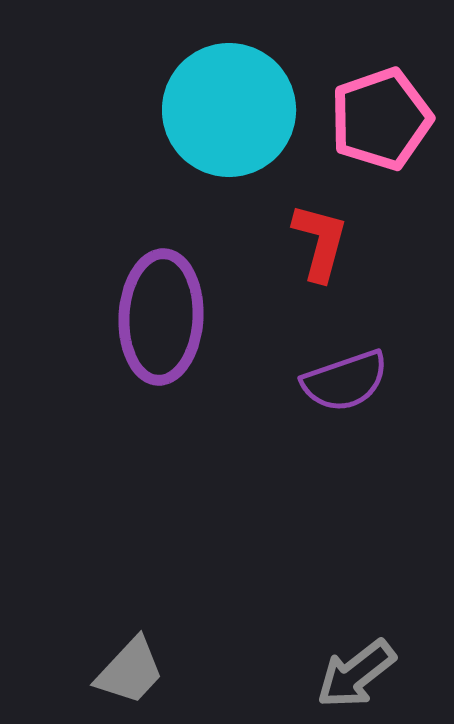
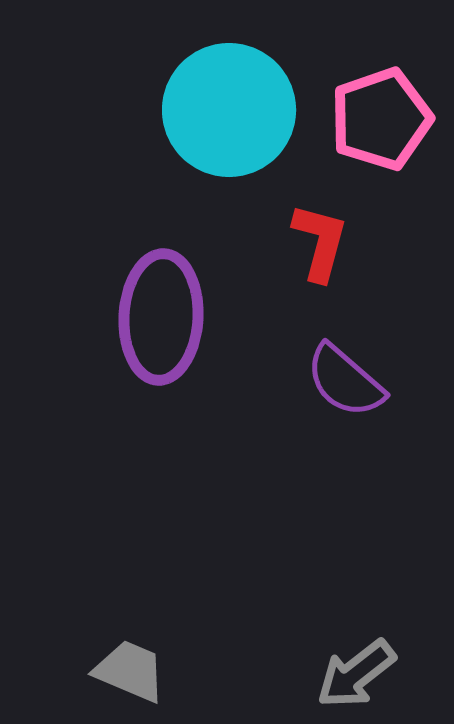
purple semicircle: rotated 60 degrees clockwise
gray trapezoid: rotated 110 degrees counterclockwise
